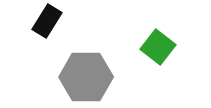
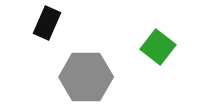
black rectangle: moved 2 px down; rotated 8 degrees counterclockwise
